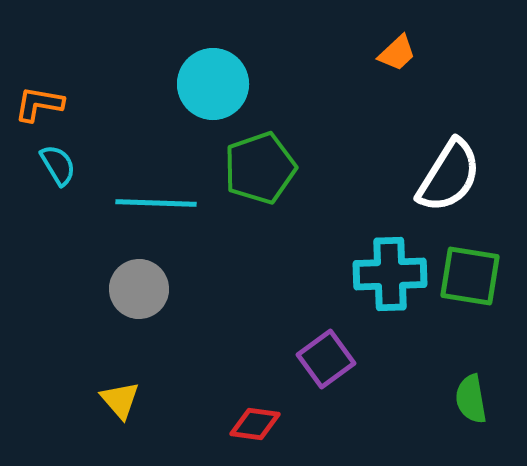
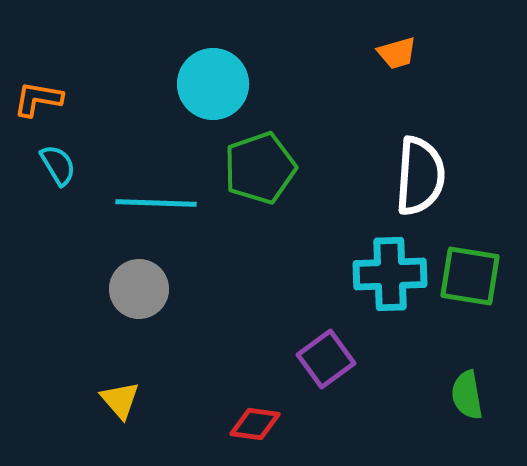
orange trapezoid: rotated 27 degrees clockwise
orange L-shape: moved 1 px left, 5 px up
white semicircle: moved 29 px left; rotated 28 degrees counterclockwise
green semicircle: moved 4 px left, 4 px up
